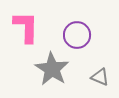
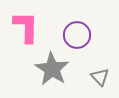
gray triangle: rotated 24 degrees clockwise
